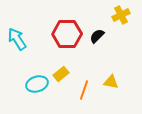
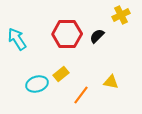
orange line: moved 3 px left, 5 px down; rotated 18 degrees clockwise
